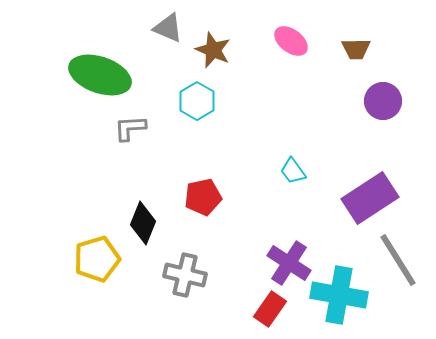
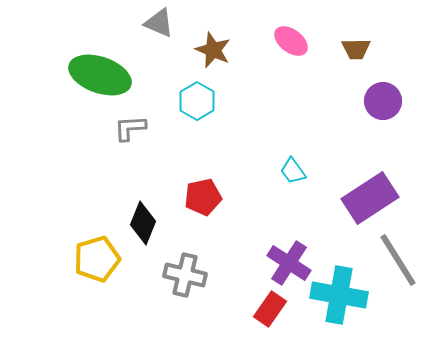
gray triangle: moved 9 px left, 5 px up
